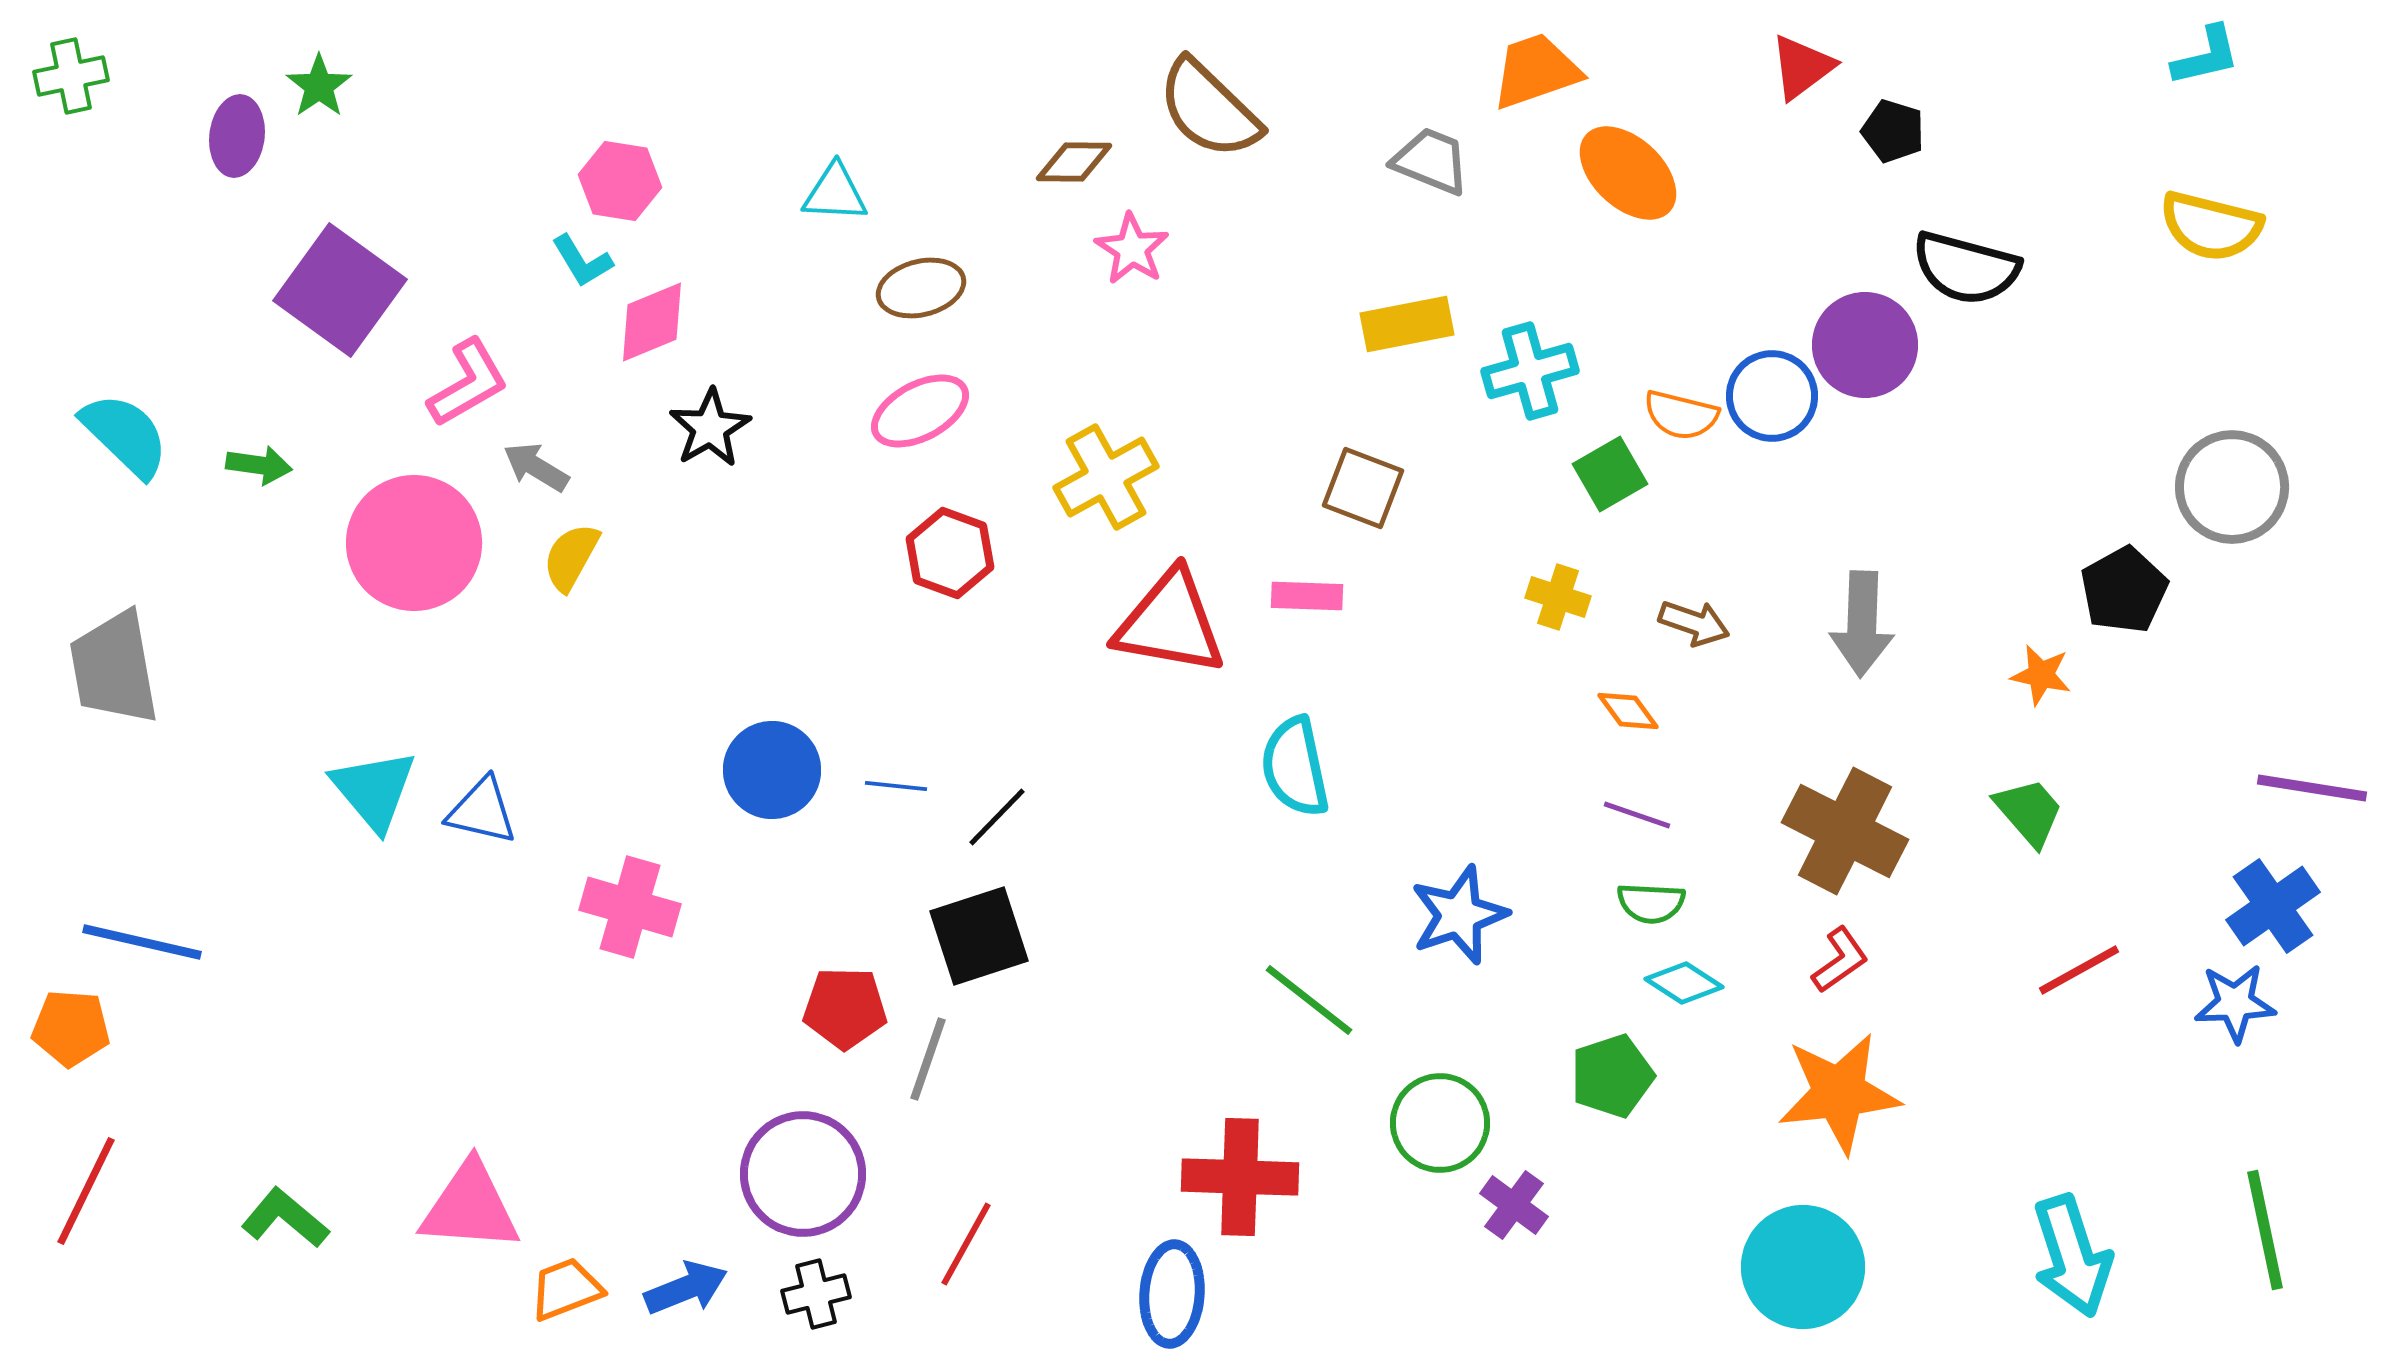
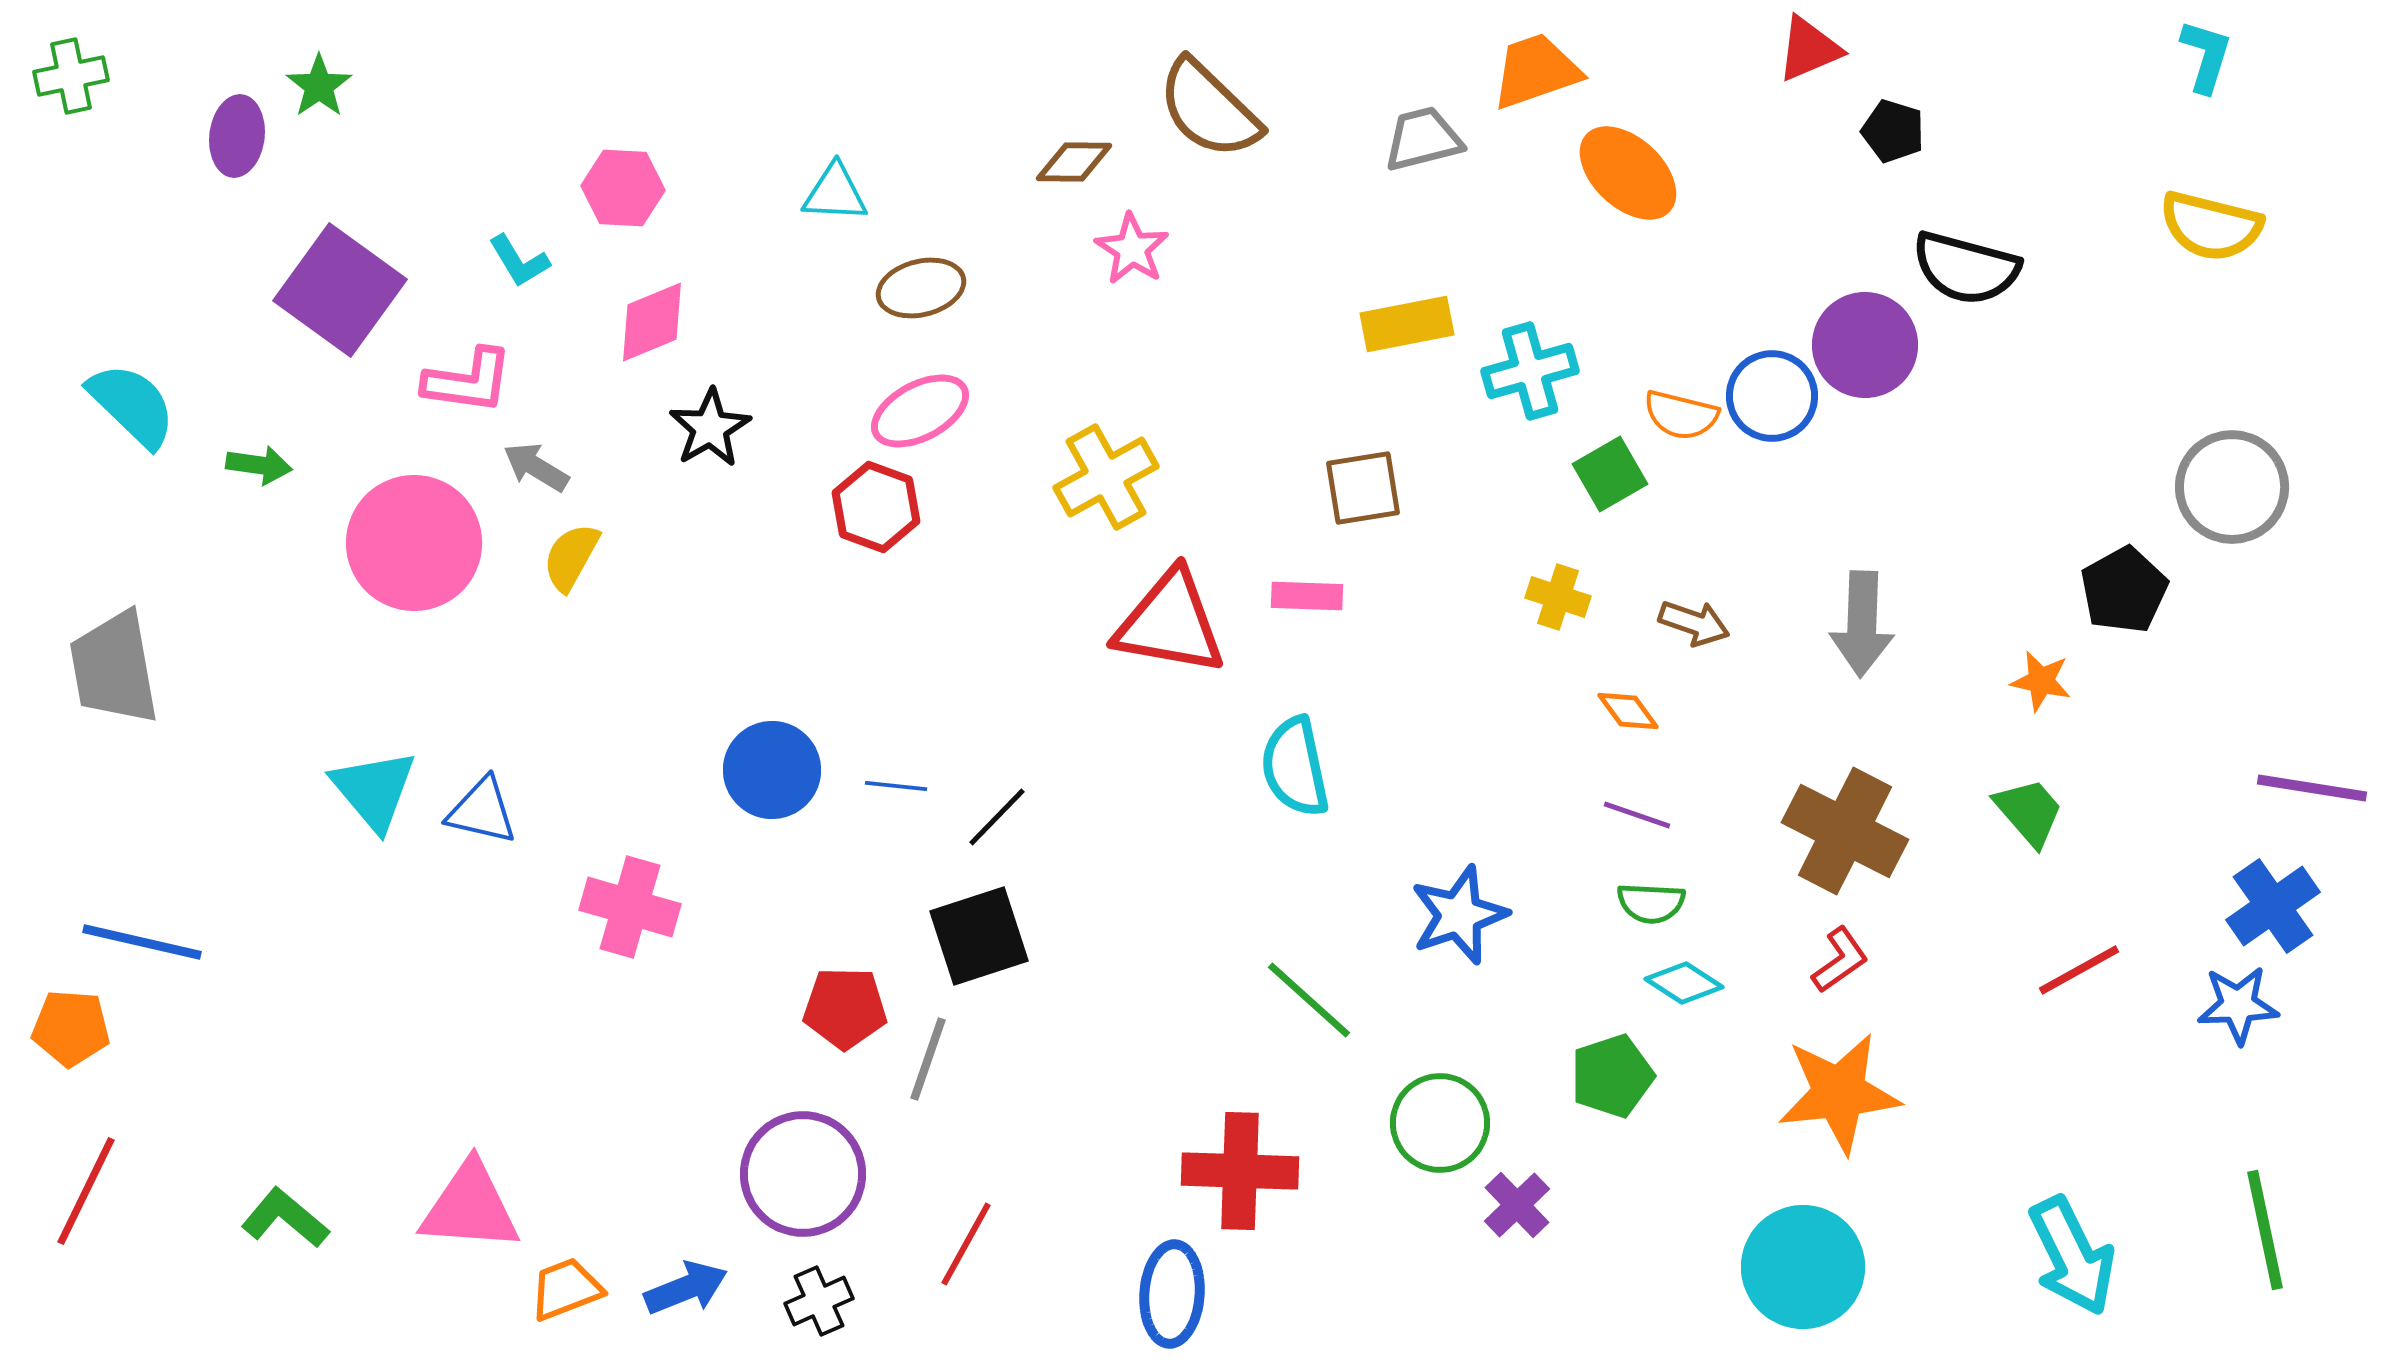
cyan L-shape at (2206, 56): rotated 60 degrees counterclockwise
red triangle at (1802, 67): moved 7 px right, 18 px up; rotated 14 degrees clockwise
gray trapezoid at (1431, 161): moved 8 px left, 22 px up; rotated 36 degrees counterclockwise
pink hexagon at (620, 181): moved 3 px right, 7 px down; rotated 6 degrees counterclockwise
cyan L-shape at (582, 261): moved 63 px left
pink L-shape at (468, 383): moved 2 px up; rotated 38 degrees clockwise
cyan semicircle at (125, 435): moved 7 px right, 30 px up
brown square at (1363, 488): rotated 30 degrees counterclockwise
red hexagon at (950, 553): moved 74 px left, 46 px up
orange star at (2041, 675): moved 6 px down
green line at (1309, 1000): rotated 4 degrees clockwise
blue star at (2235, 1003): moved 3 px right, 2 px down
red cross at (1240, 1177): moved 6 px up
purple cross at (1514, 1205): moved 3 px right; rotated 10 degrees clockwise
cyan arrow at (2072, 1256): rotated 8 degrees counterclockwise
black cross at (816, 1294): moved 3 px right, 7 px down; rotated 10 degrees counterclockwise
